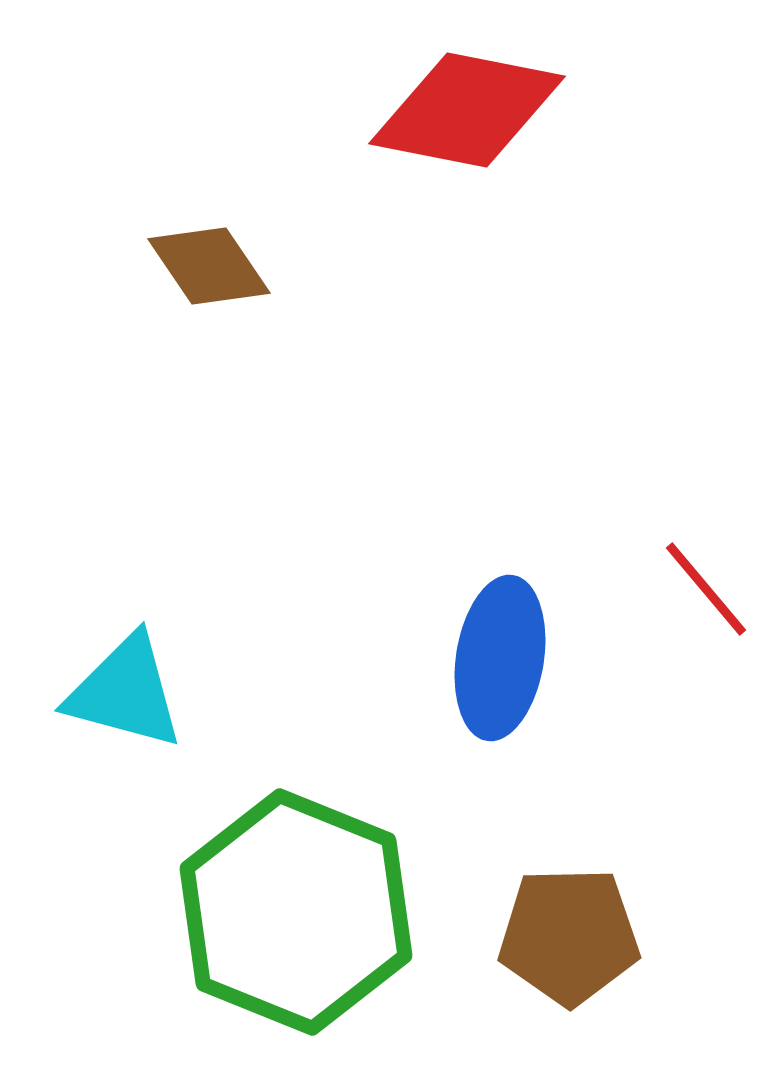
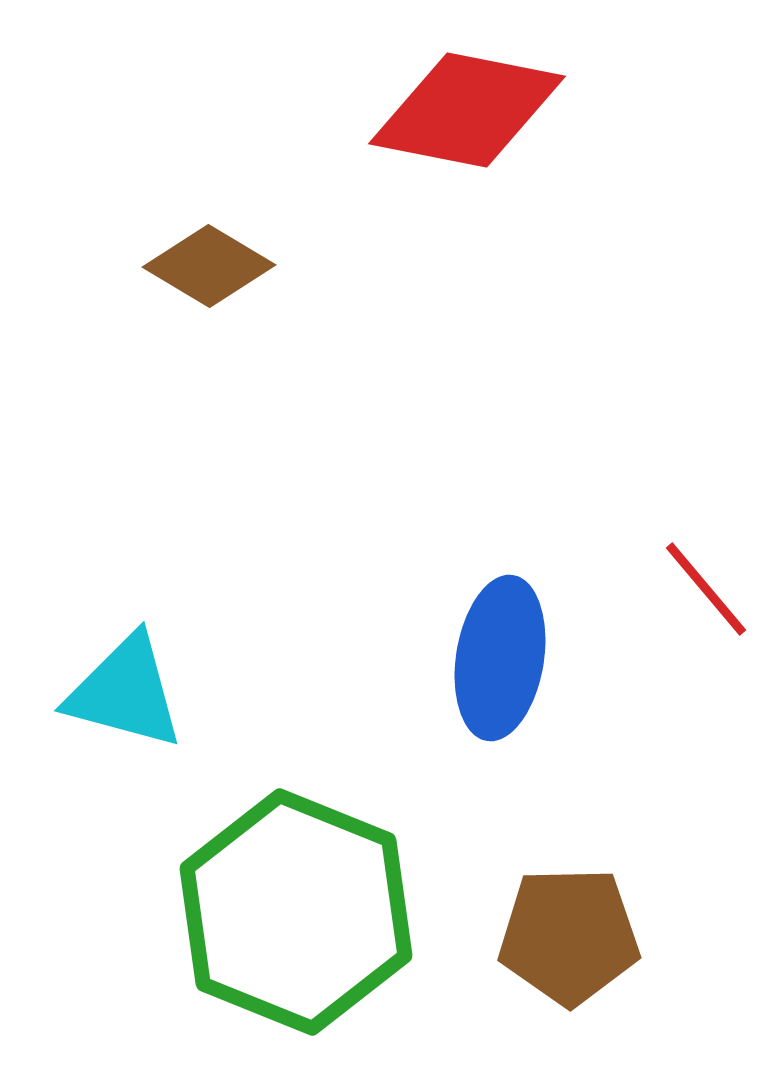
brown diamond: rotated 25 degrees counterclockwise
